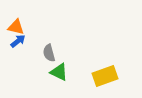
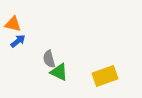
orange triangle: moved 3 px left, 3 px up
gray semicircle: moved 6 px down
